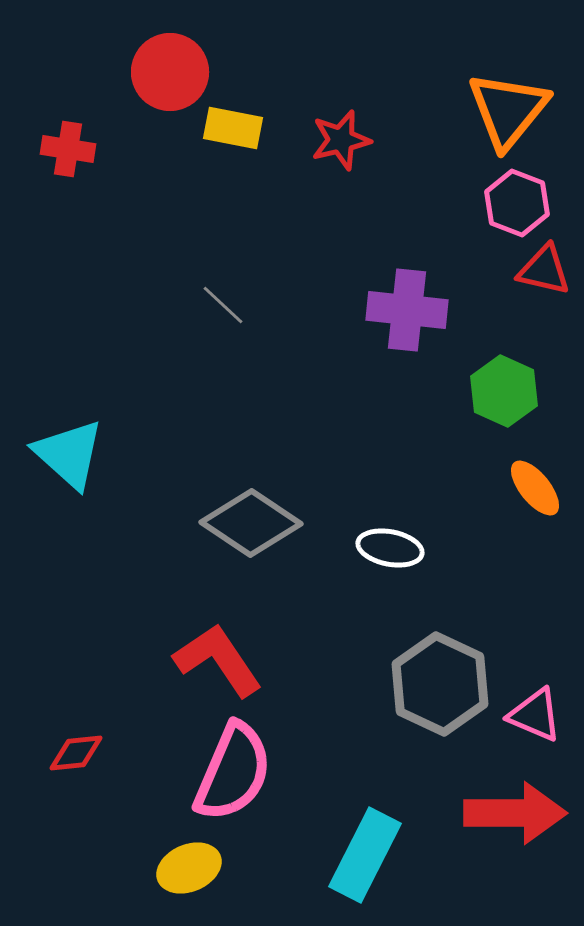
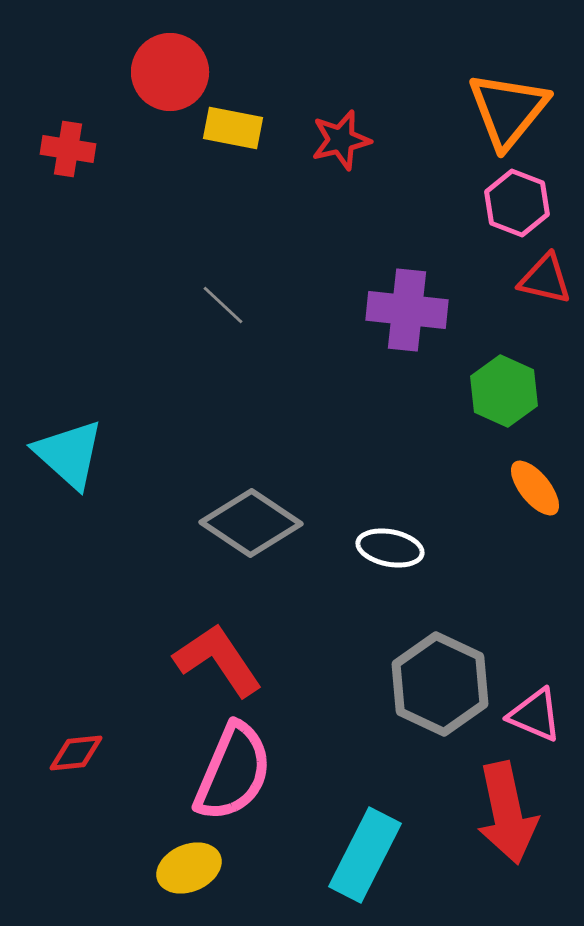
red triangle: moved 1 px right, 9 px down
red arrow: moved 8 px left; rotated 78 degrees clockwise
